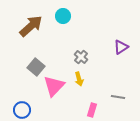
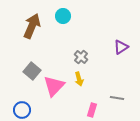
brown arrow: moved 1 px right; rotated 25 degrees counterclockwise
gray square: moved 4 px left, 4 px down
gray line: moved 1 px left, 1 px down
